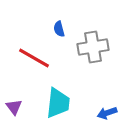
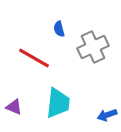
gray cross: rotated 16 degrees counterclockwise
purple triangle: rotated 30 degrees counterclockwise
blue arrow: moved 2 px down
